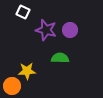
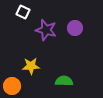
purple circle: moved 5 px right, 2 px up
green semicircle: moved 4 px right, 23 px down
yellow star: moved 4 px right, 5 px up
